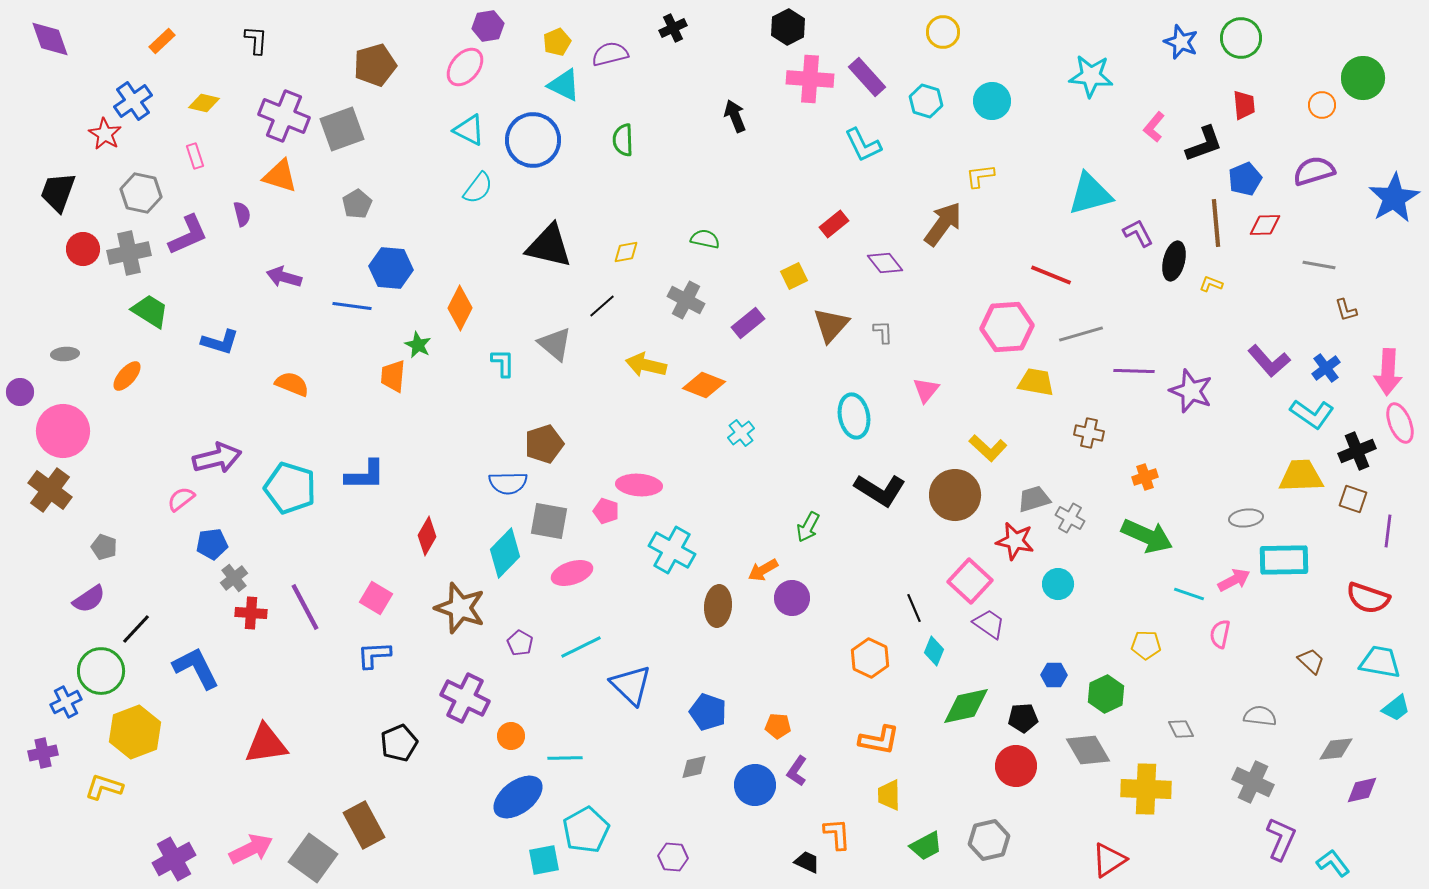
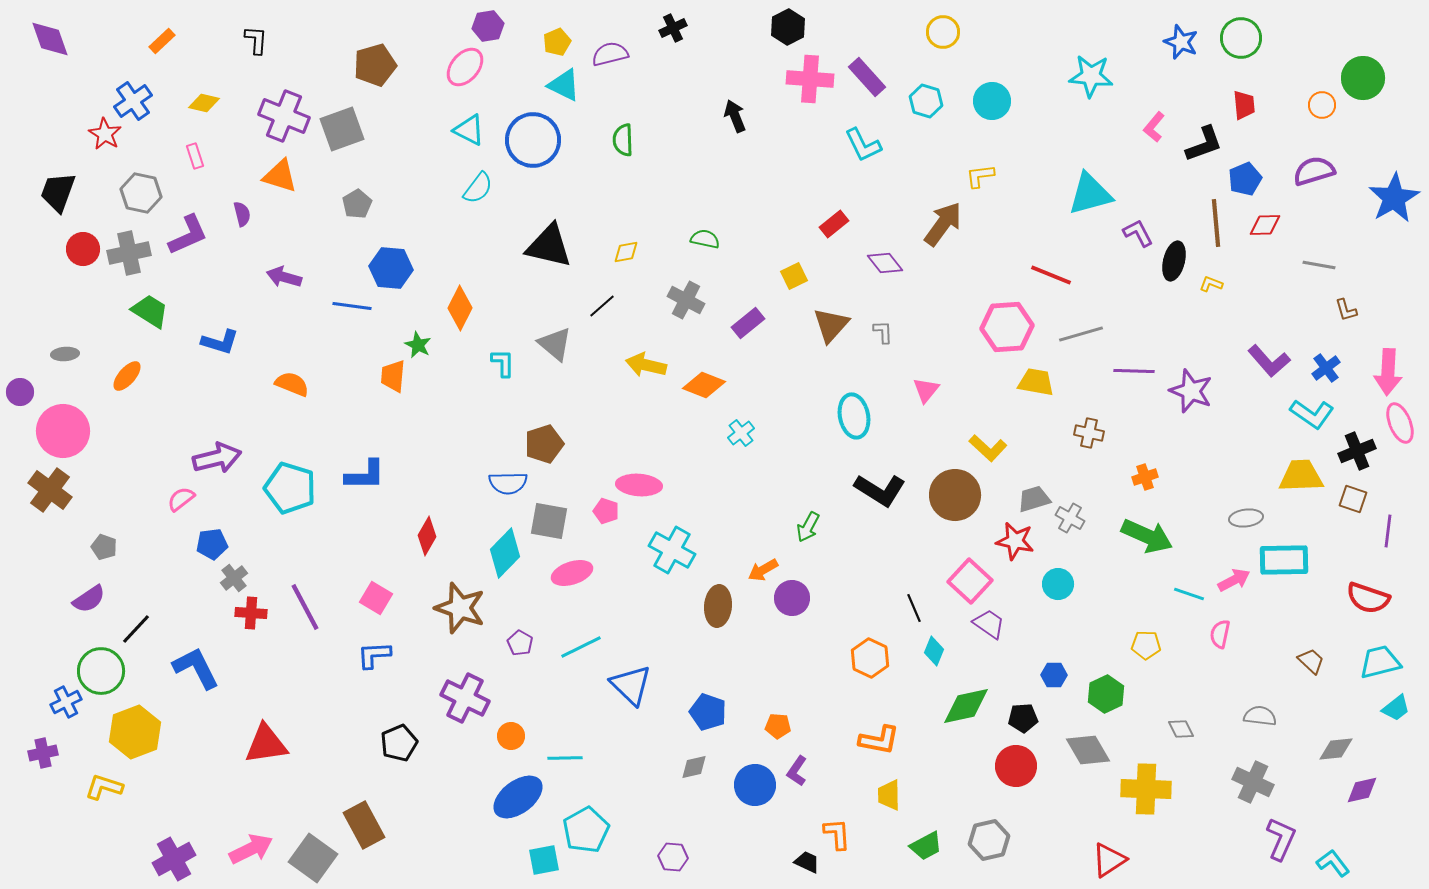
cyan trapezoid at (1380, 662): rotated 24 degrees counterclockwise
